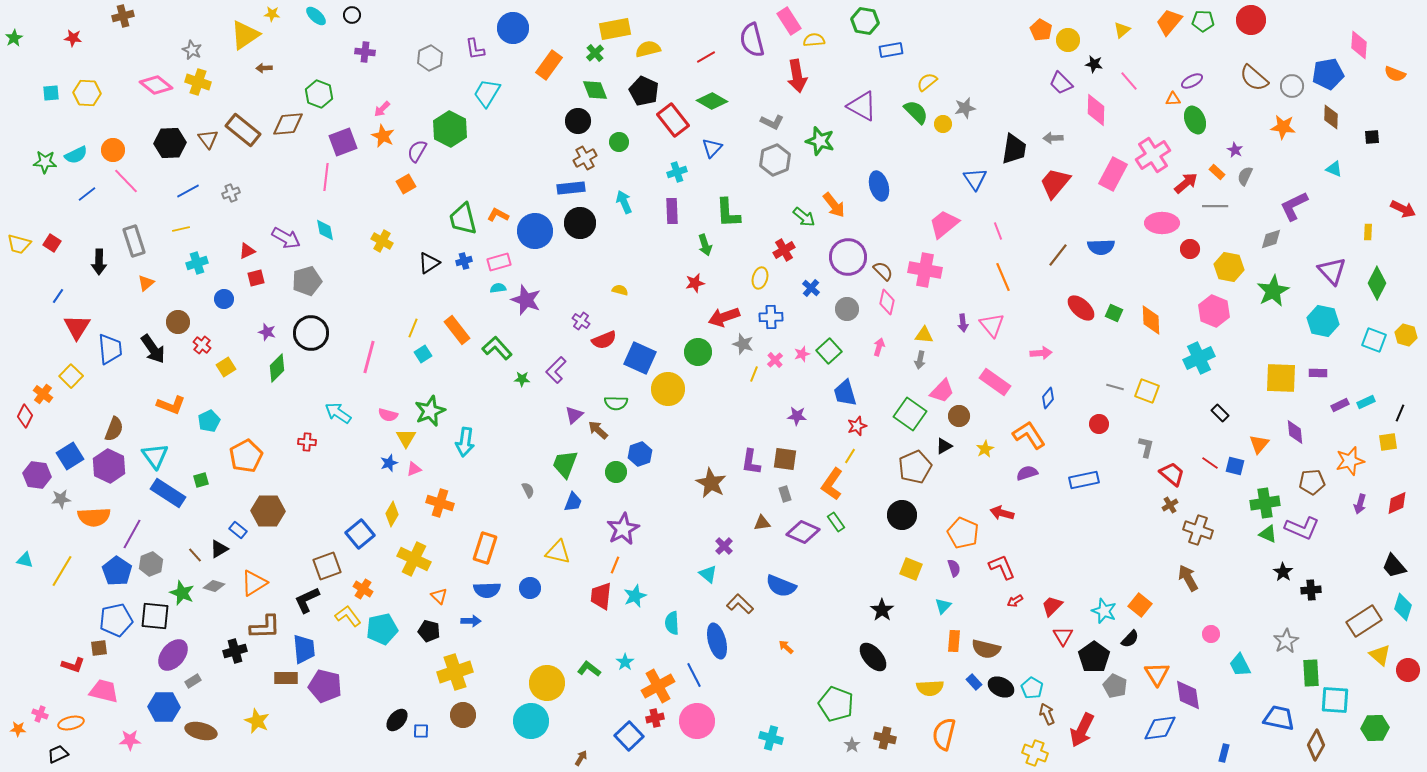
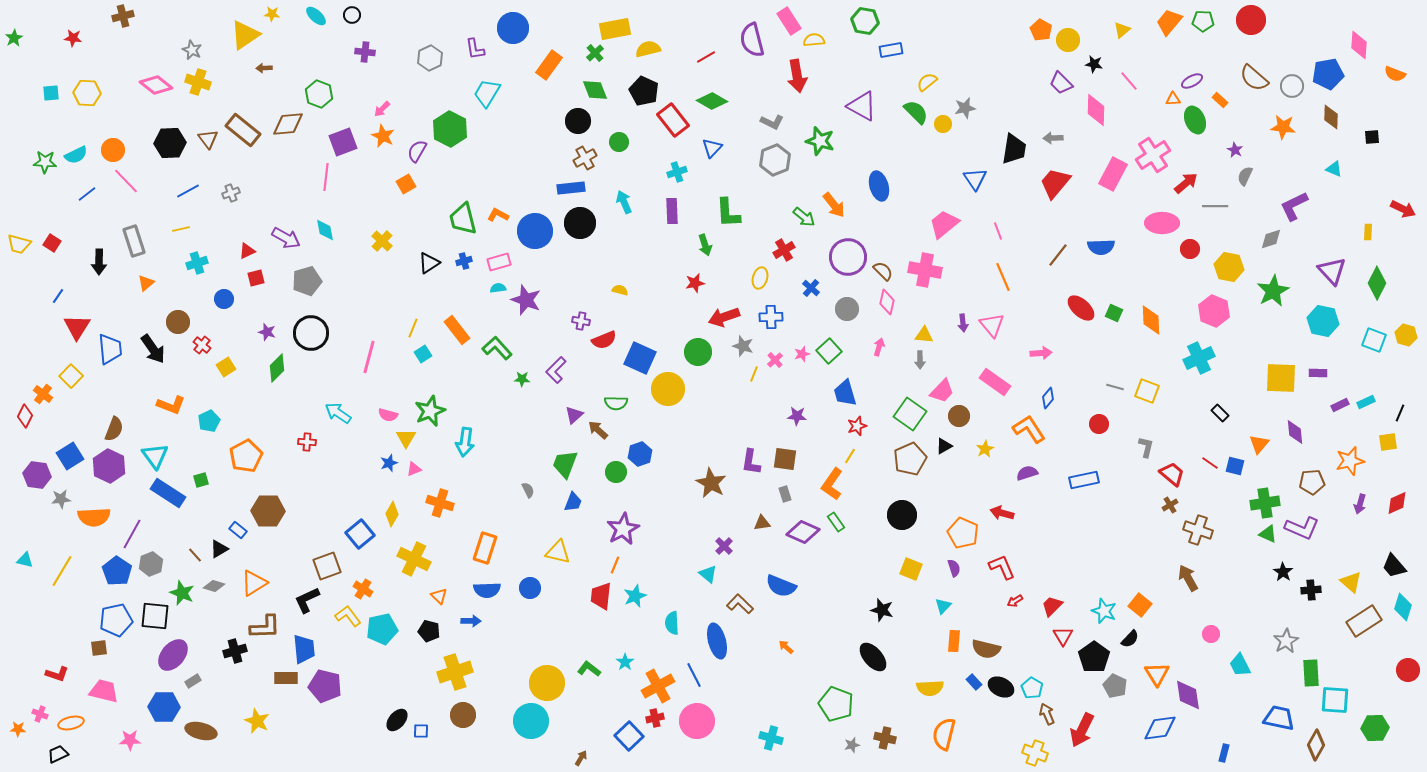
orange rectangle at (1217, 172): moved 3 px right, 72 px up
yellow cross at (382, 241): rotated 15 degrees clockwise
purple cross at (581, 321): rotated 24 degrees counterclockwise
gray star at (743, 344): moved 2 px down
gray arrow at (920, 360): rotated 12 degrees counterclockwise
orange L-shape at (1029, 435): moved 6 px up
brown pentagon at (915, 467): moved 5 px left, 8 px up
black star at (882, 610): rotated 20 degrees counterclockwise
yellow triangle at (1380, 655): moved 29 px left, 73 px up
red L-shape at (73, 665): moved 16 px left, 9 px down
gray star at (852, 745): rotated 21 degrees clockwise
